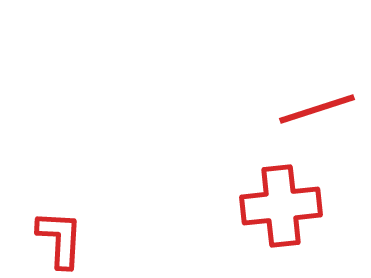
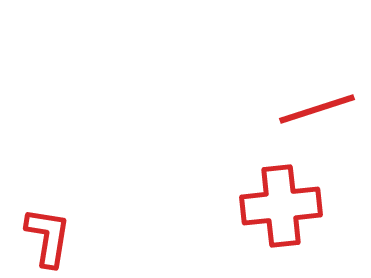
red L-shape: moved 12 px left, 2 px up; rotated 6 degrees clockwise
